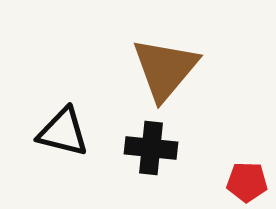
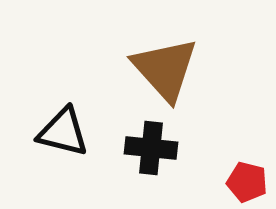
brown triangle: rotated 22 degrees counterclockwise
red pentagon: rotated 12 degrees clockwise
